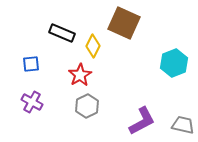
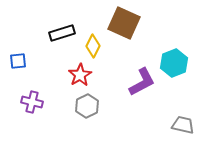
black rectangle: rotated 40 degrees counterclockwise
blue square: moved 13 px left, 3 px up
purple cross: rotated 15 degrees counterclockwise
purple L-shape: moved 39 px up
